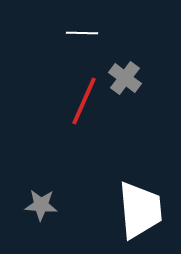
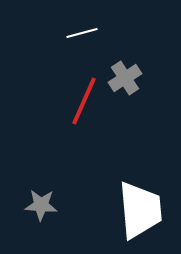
white line: rotated 16 degrees counterclockwise
gray cross: rotated 20 degrees clockwise
